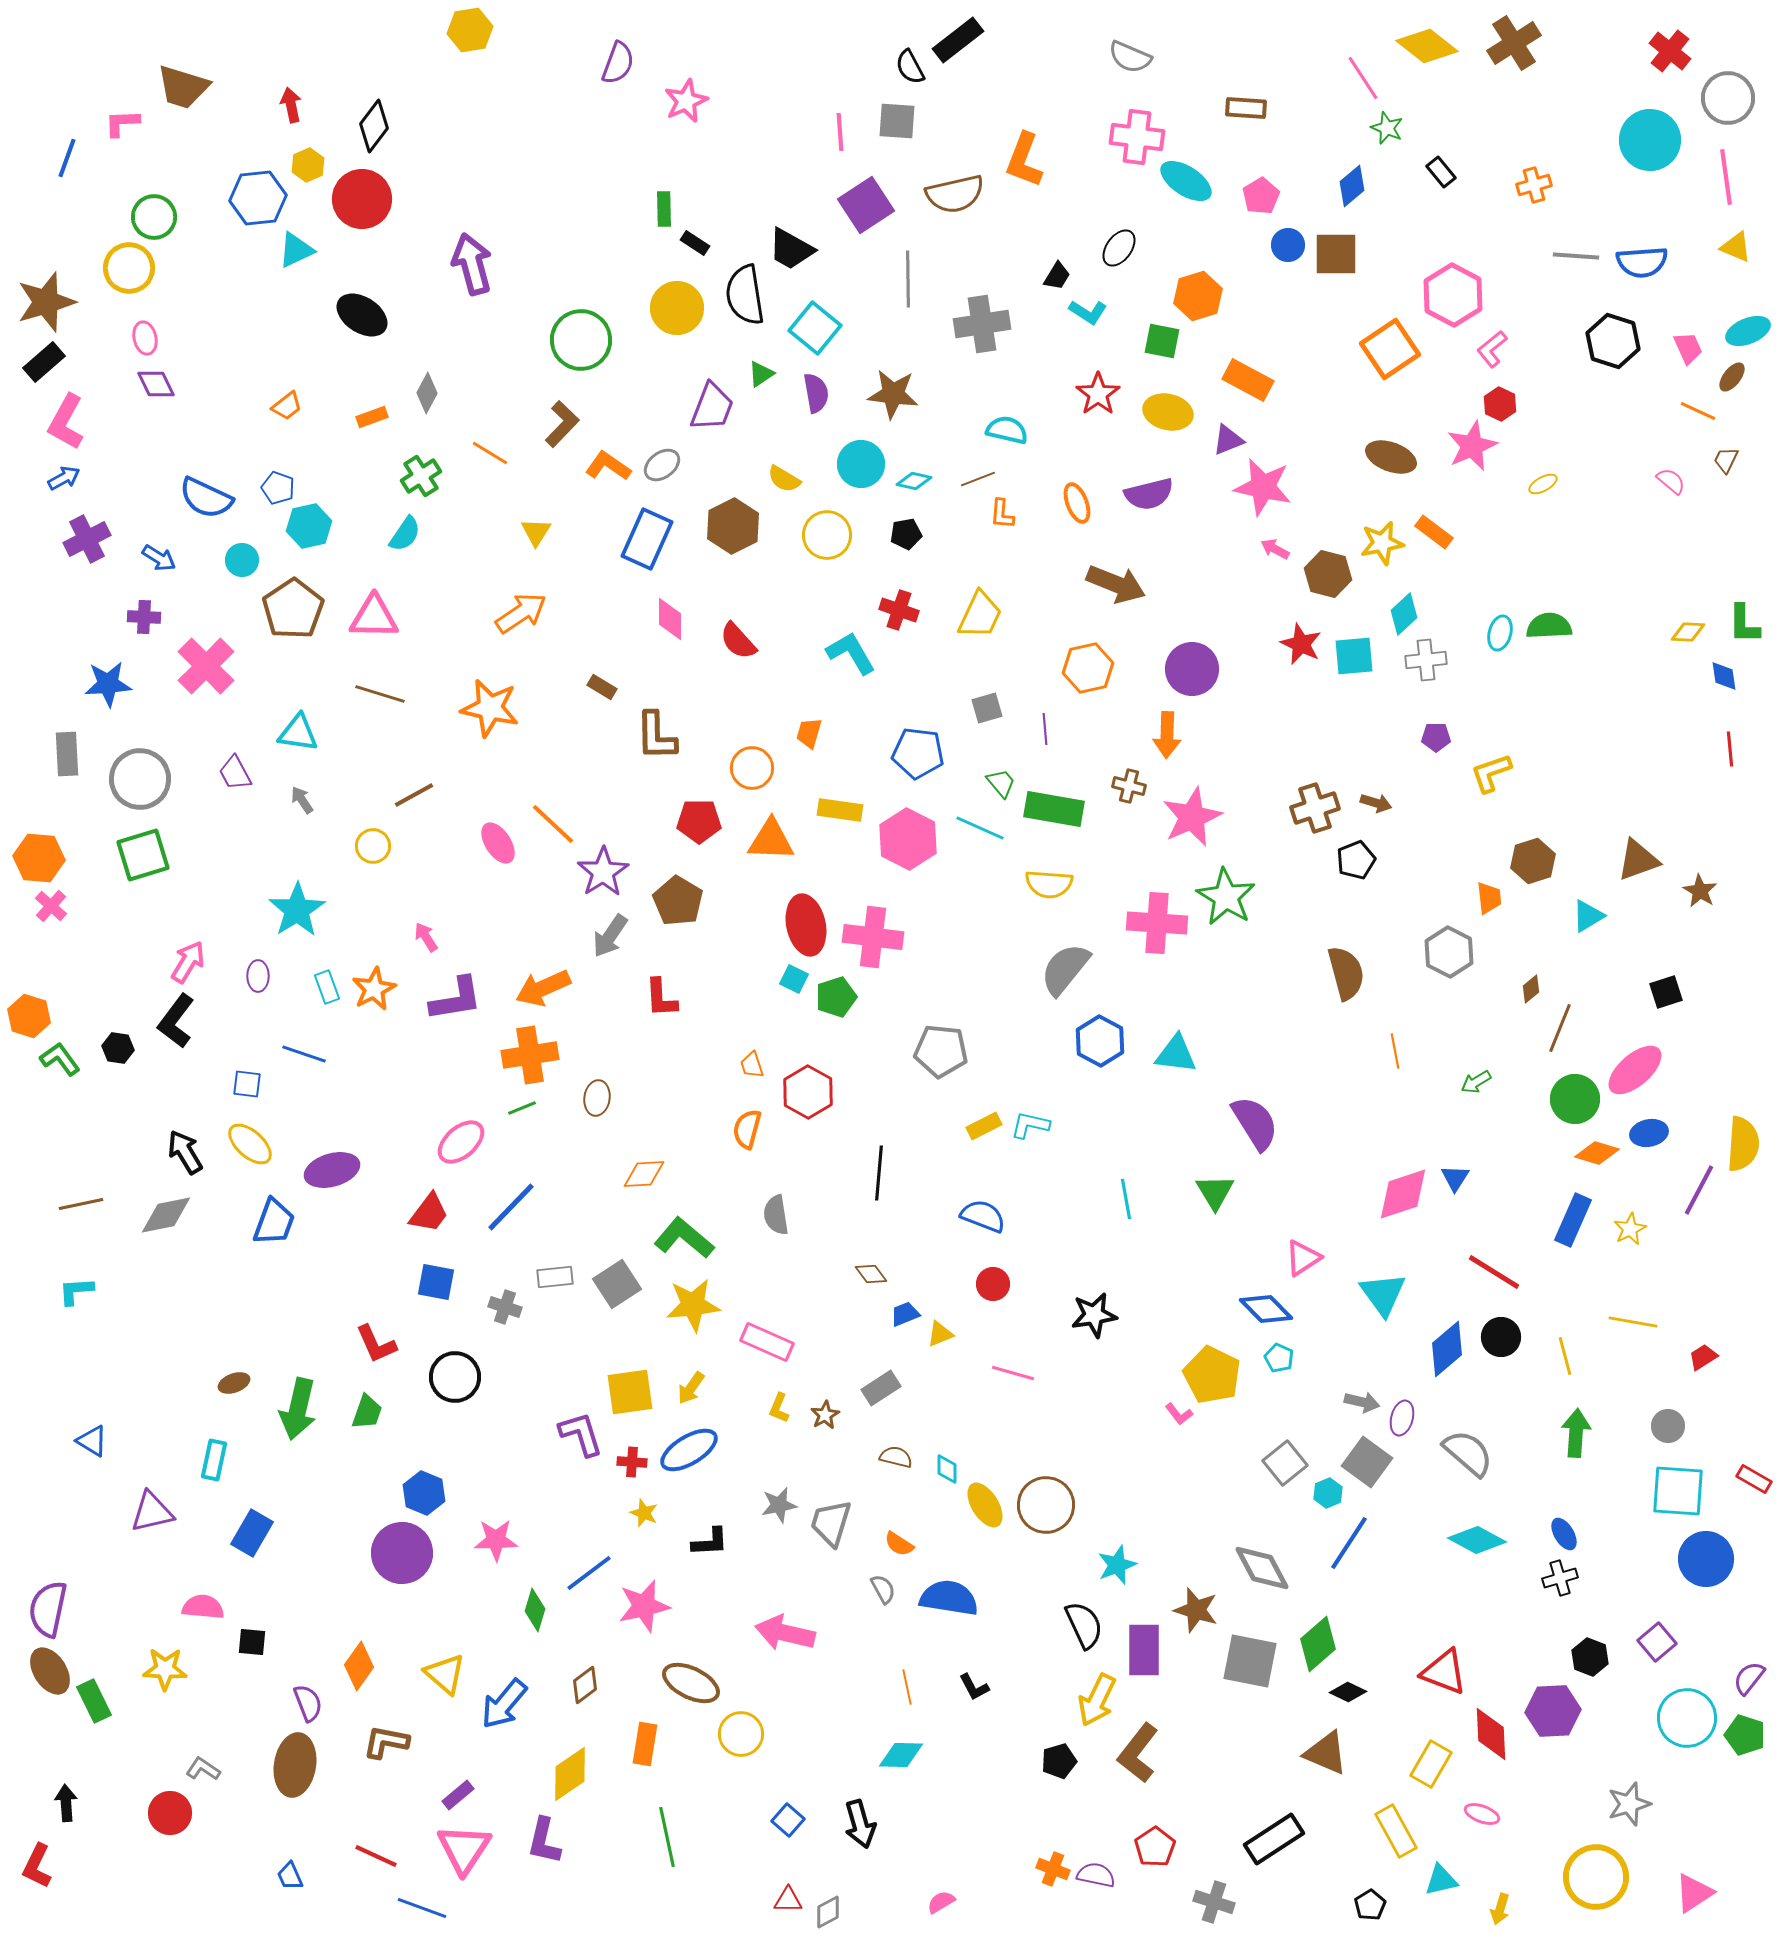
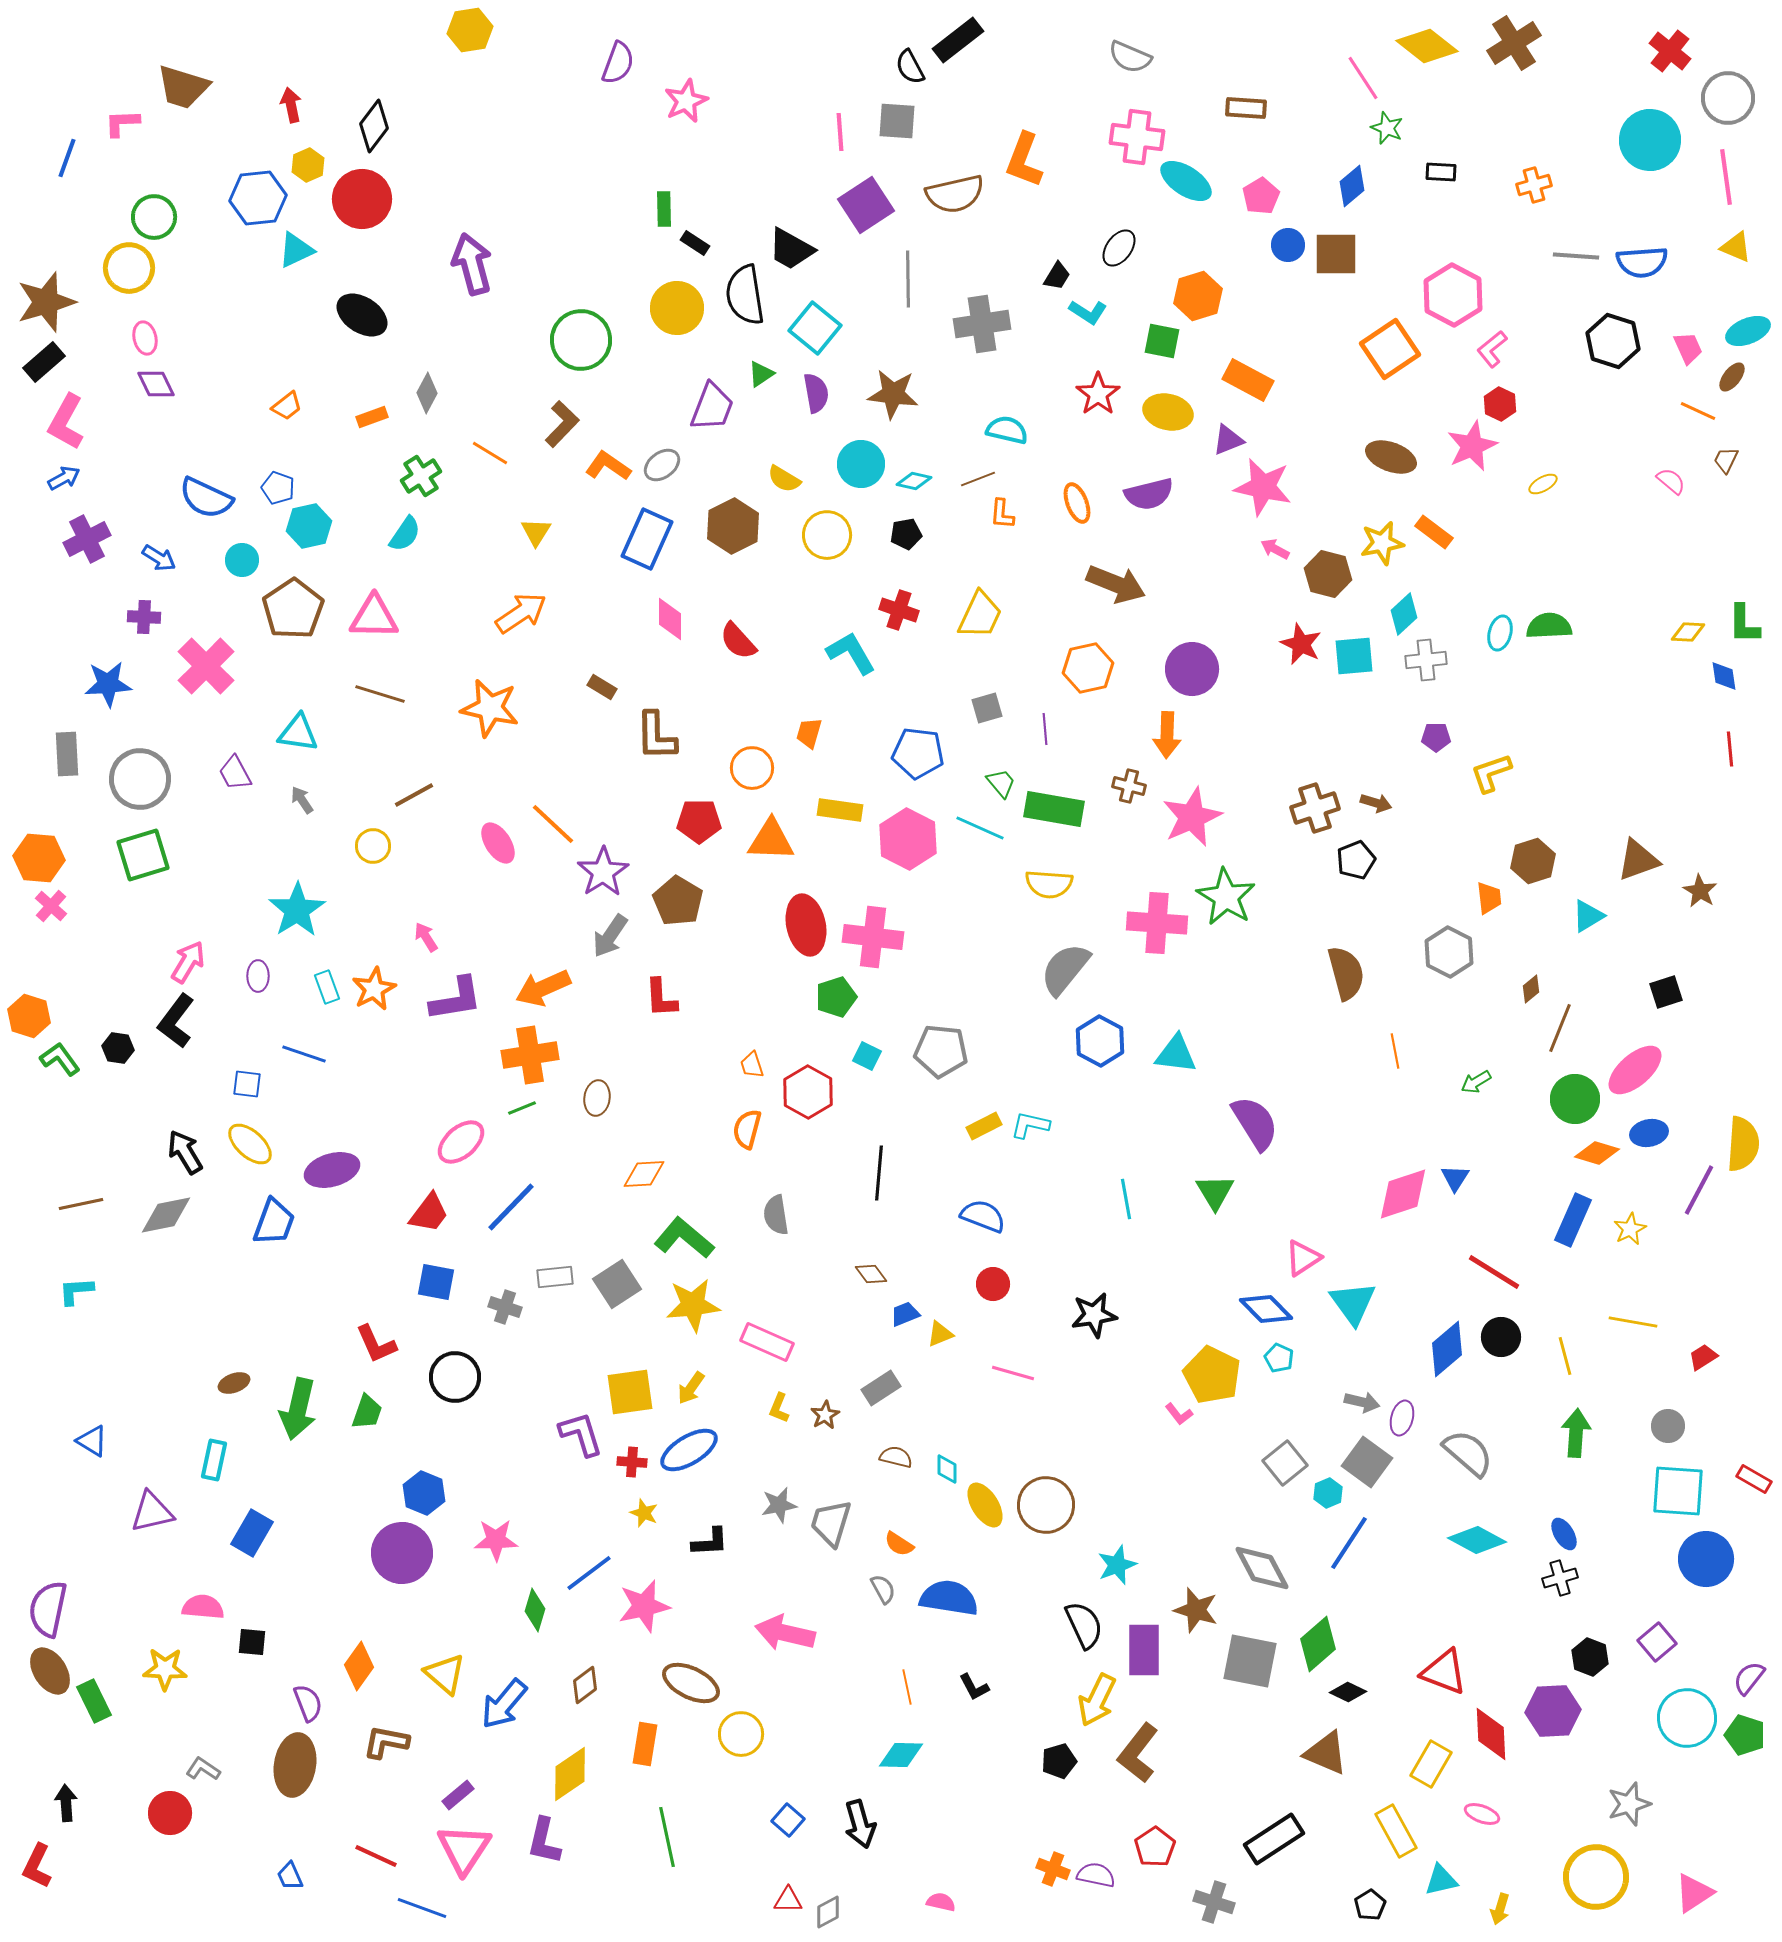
black rectangle at (1441, 172): rotated 48 degrees counterclockwise
cyan square at (794, 979): moved 73 px right, 77 px down
cyan triangle at (1383, 1294): moved 30 px left, 9 px down
pink semicircle at (941, 1902): rotated 44 degrees clockwise
